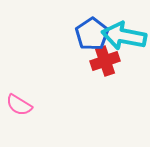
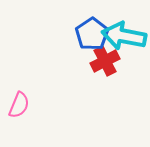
red cross: rotated 8 degrees counterclockwise
pink semicircle: rotated 100 degrees counterclockwise
